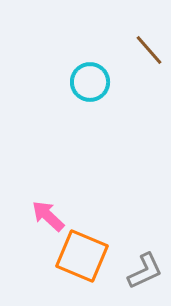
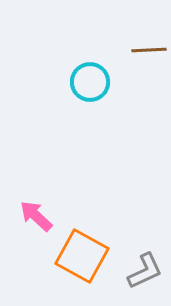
brown line: rotated 52 degrees counterclockwise
pink arrow: moved 12 px left
orange square: rotated 6 degrees clockwise
